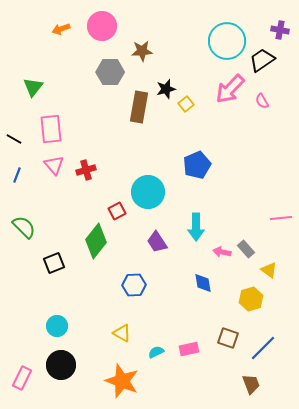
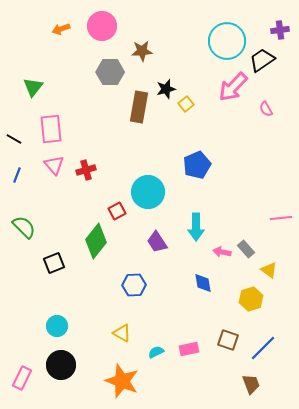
purple cross at (280, 30): rotated 18 degrees counterclockwise
pink arrow at (230, 89): moved 3 px right, 2 px up
pink semicircle at (262, 101): moved 4 px right, 8 px down
brown square at (228, 338): moved 2 px down
